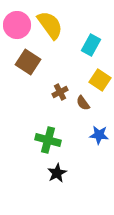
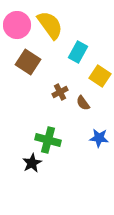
cyan rectangle: moved 13 px left, 7 px down
yellow square: moved 4 px up
blue star: moved 3 px down
black star: moved 25 px left, 10 px up
